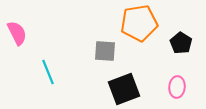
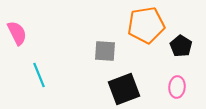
orange pentagon: moved 7 px right, 2 px down
black pentagon: moved 3 px down
cyan line: moved 9 px left, 3 px down
